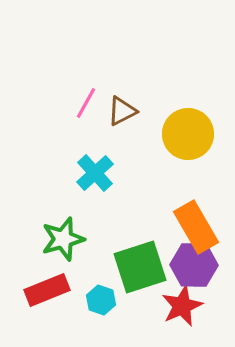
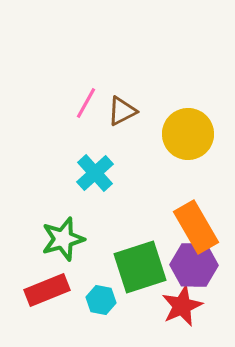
cyan hexagon: rotated 8 degrees counterclockwise
